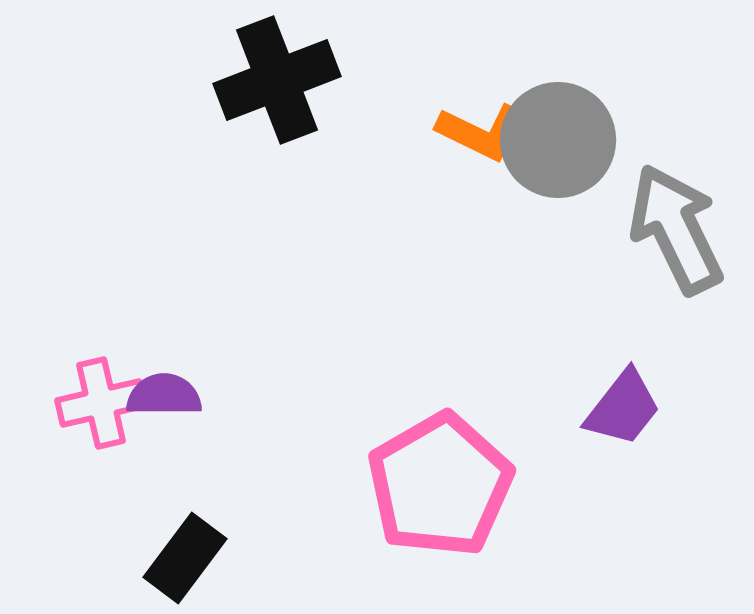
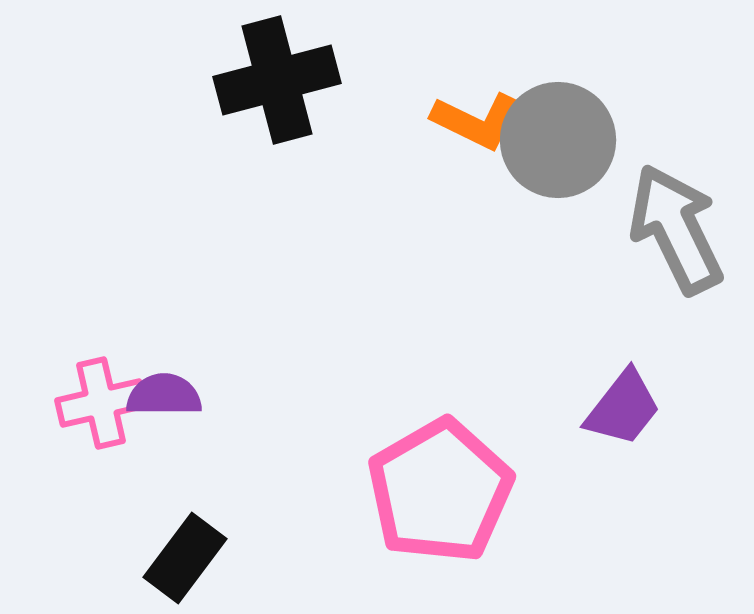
black cross: rotated 6 degrees clockwise
orange L-shape: moved 5 px left, 11 px up
pink pentagon: moved 6 px down
